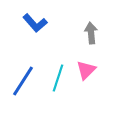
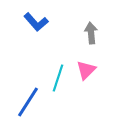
blue L-shape: moved 1 px right, 1 px up
blue line: moved 5 px right, 21 px down
